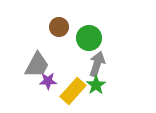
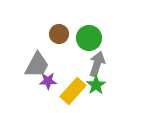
brown circle: moved 7 px down
